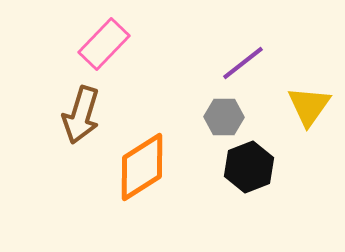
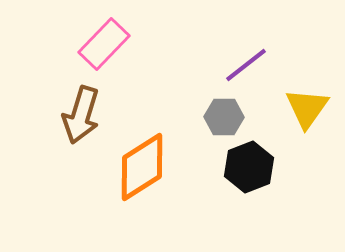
purple line: moved 3 px right, 2 px down
yellow triangle: moved 2 px left, 2 px down
